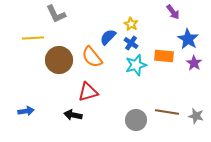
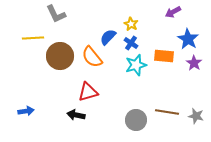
purple arrow: rotated 98 degrees clockwise
brown circle: moved 1 px right, 4 px up
black arrow: moved 3 px right
